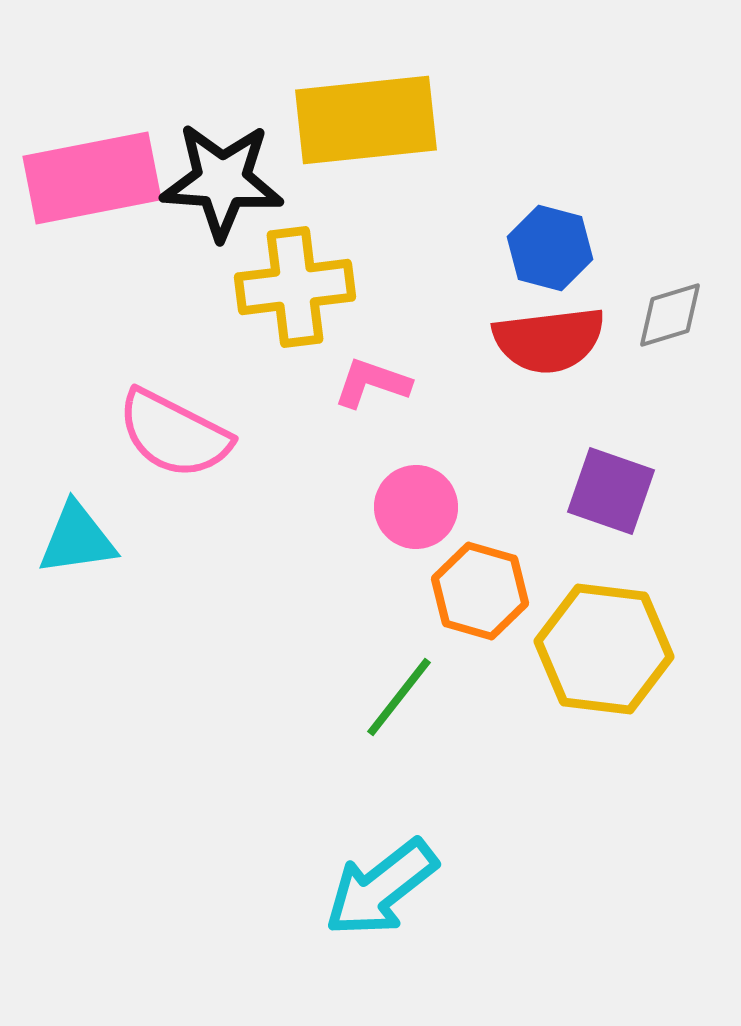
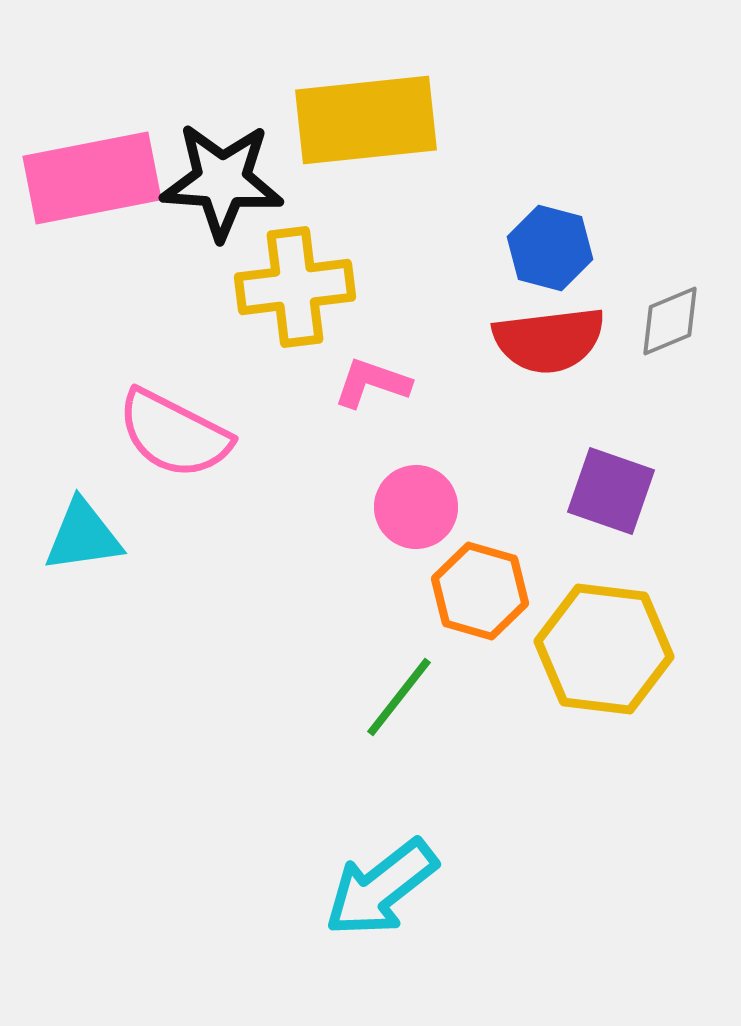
gray diamond: moved 6 px down; rotated 6 degrees counterclockwise
cyan triangle: moved 6 px right, 3 px up
